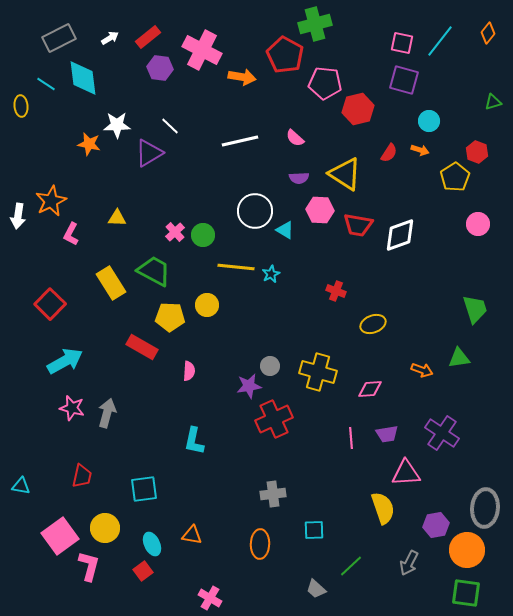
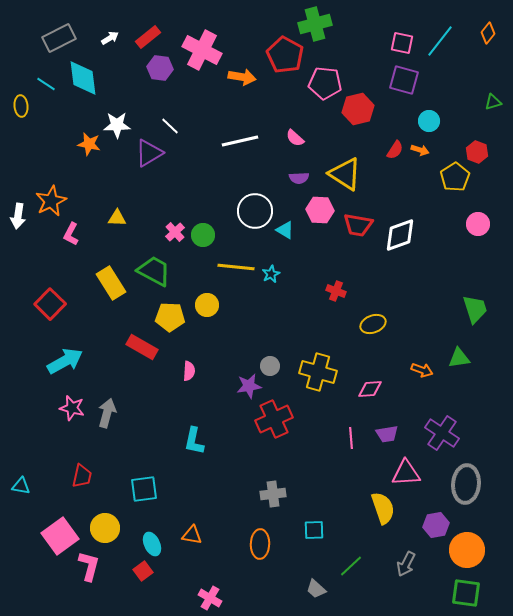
red semicircle at (389, 153): moved 6 px right, 3 px up
gray ellipse at (485, 508): moved 19 px left, 24 px up
gray arrow at (409, 563): moved 3 px left, 1 px down
